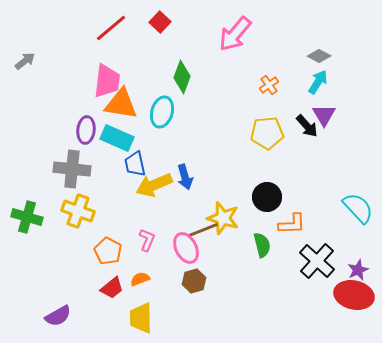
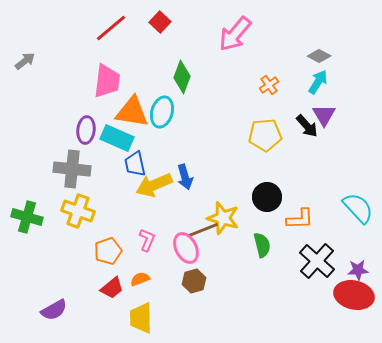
orange triangle: moved 11 px right, 8 px down
yellow pentagon: moved 2 px left, 2 px down
orange L-shape: moved 8 px right, 5 px up
orange pentagon: rotated 24 degrees clockwise
purple star: rotated 20 degrees clockwise
purple semicircle: moved 4 px left, 6 px up
